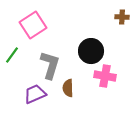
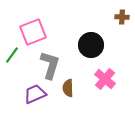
pink square: moved 7 px down; rotated 12 degrees clockwise
black circle: moved 6 px up
pink cross: moved 3 px down; rotated 30 degrees clockwise
